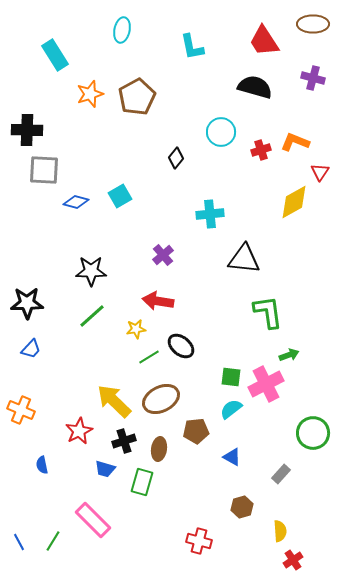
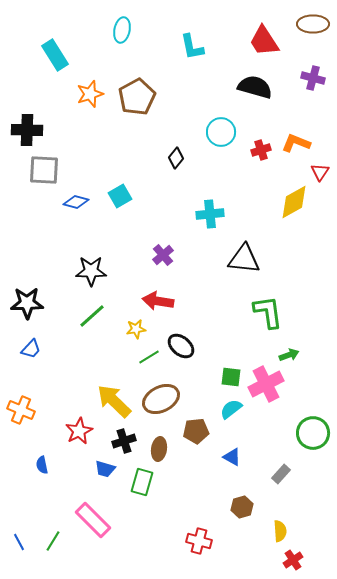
orange L-shape at (295, 142): moved 1 px right, 1 px down
